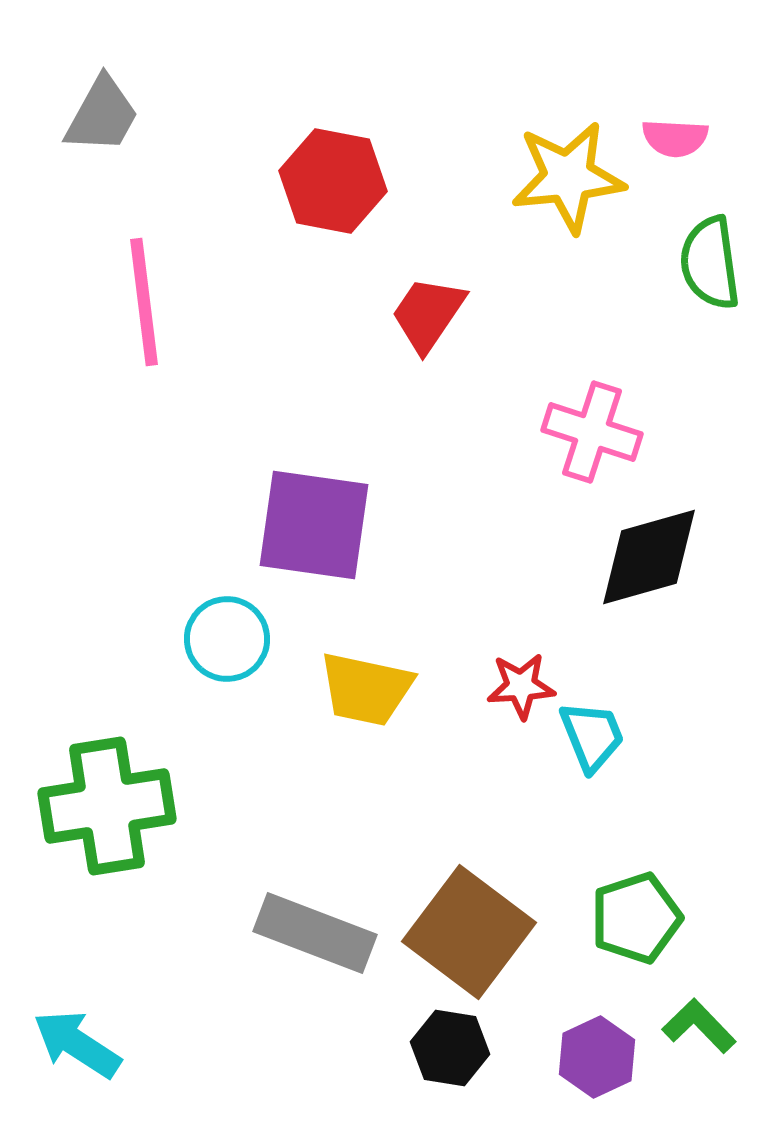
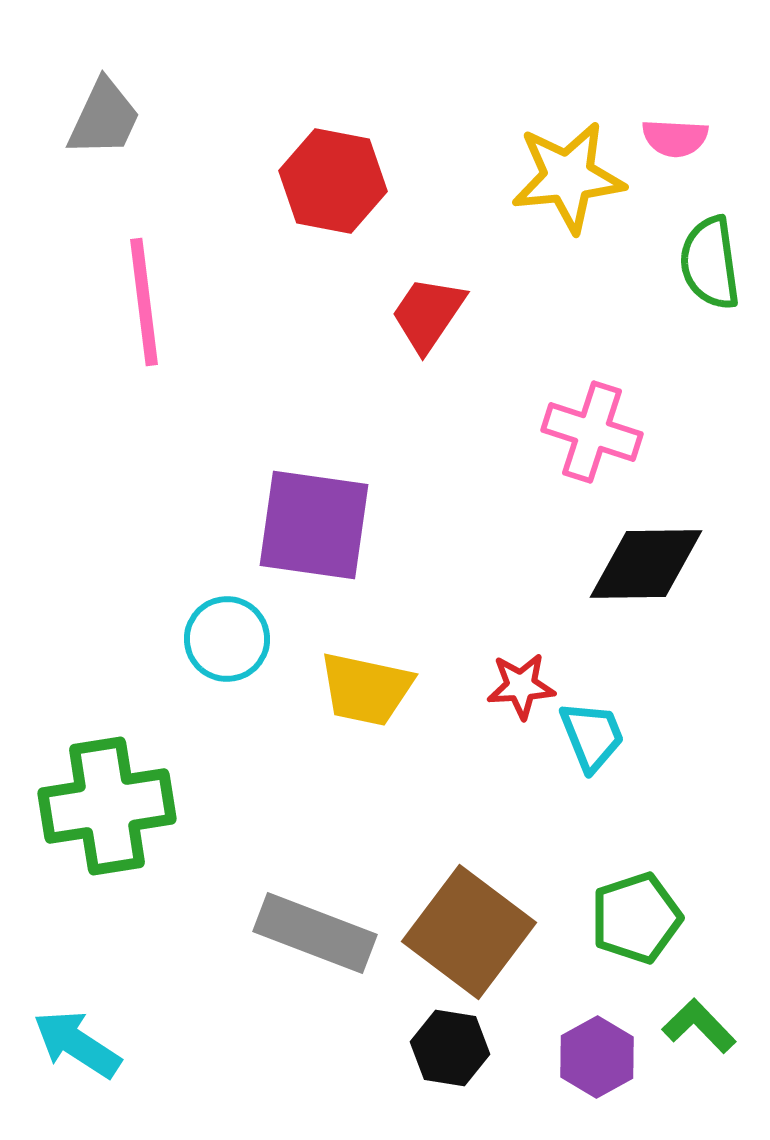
gray trapezoid: moved 2 px right, 3 px down; rotated 4 degrees counterclockwise
black diamond: moved 3 px left, 7 px down; rotated 15 degrees clockwise
purple hexagon: rotated 4 degrees counterclockwise
